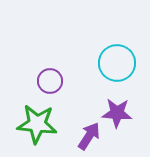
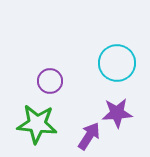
purple star: rotated 8 degrees counterclockwise
